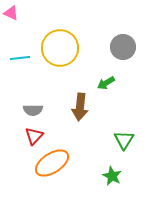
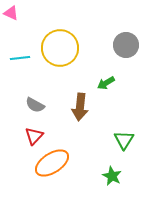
gray circle: moved 3 px right, 2 px up
gray semicircle: moved 2 px right, 5 px up; rotated 30 degrees clockwise
